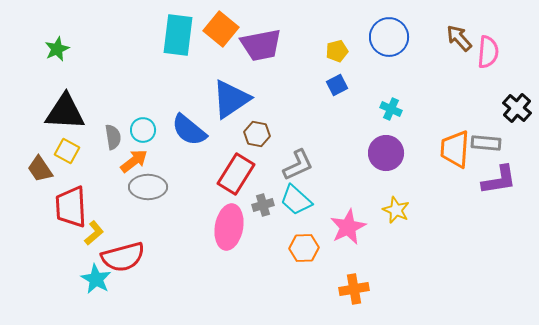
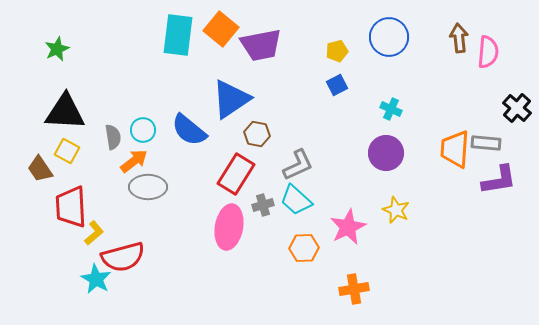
brown arrow: rotated 36 degrees clockwise
